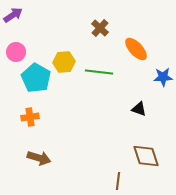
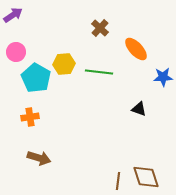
yellow hexagon: moved 2 px down
brown diamond: moved 21 px down
